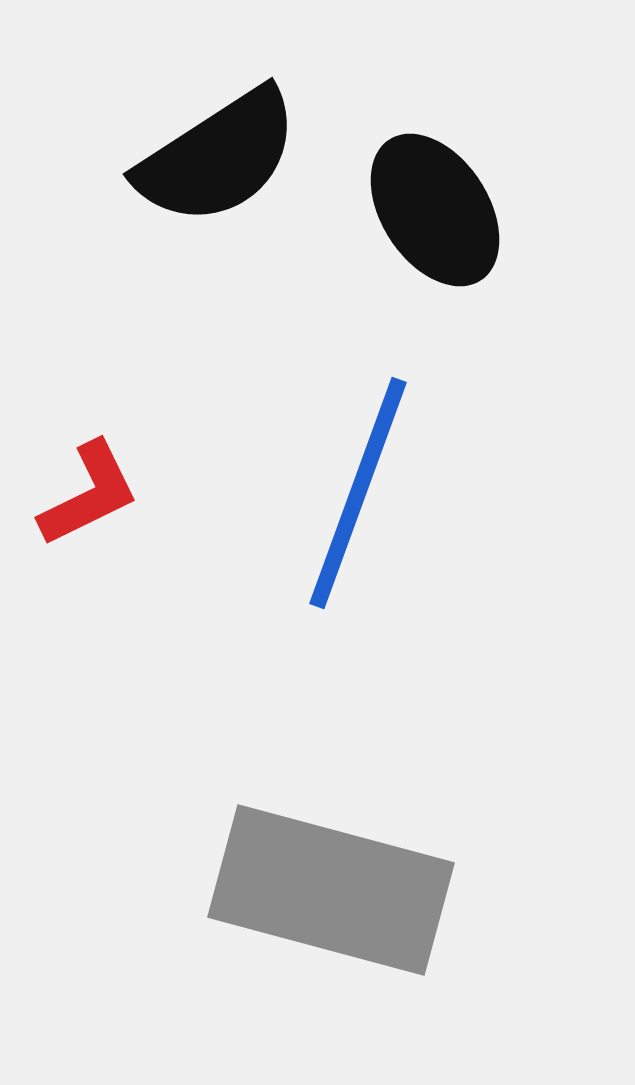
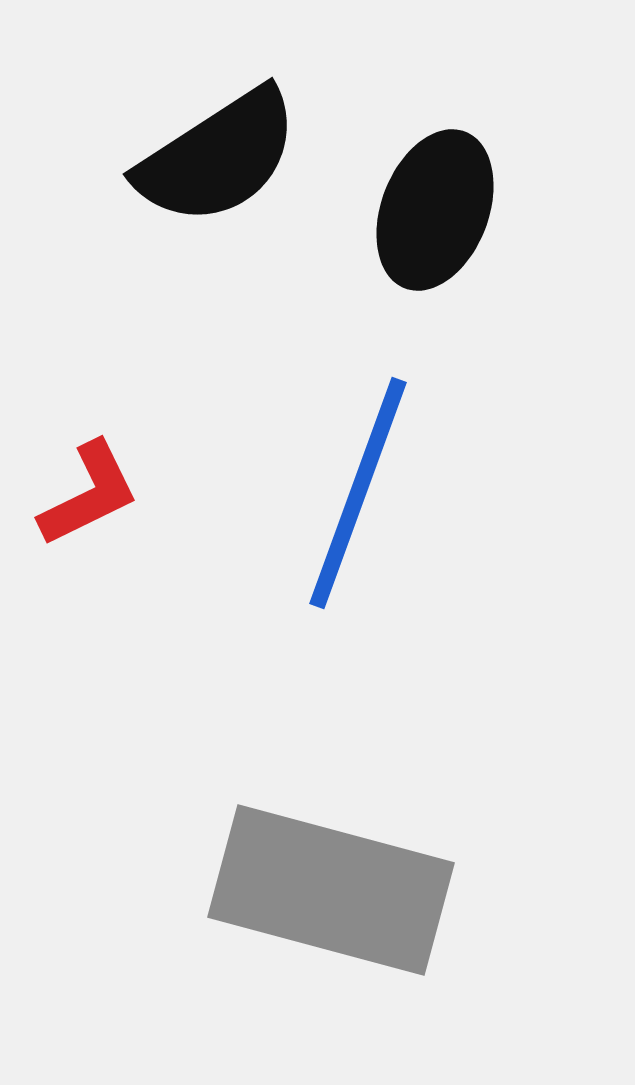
black ellipse: rotated 54 degrees clockwise
